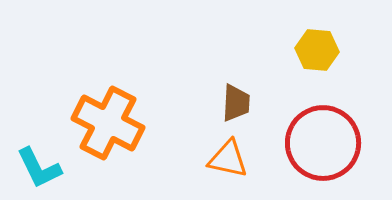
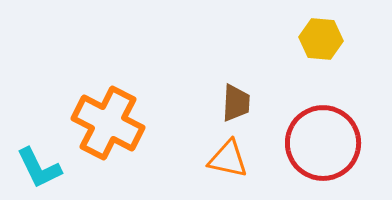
yellow hexagon: moved 4 px right, 11 px up
